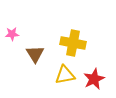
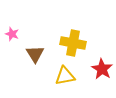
pink star: rotated 24 degrees clockwise
yellow triangle: moved 1 px down
red star: moved 8 px right, 10 px up; rotated 15 degrees counterclockwise
